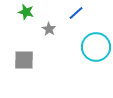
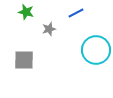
blue line: rotated 14 degrees clockwise
gray star: rotated 24 degrees clockwise
cyan circle: moved 3 px down
